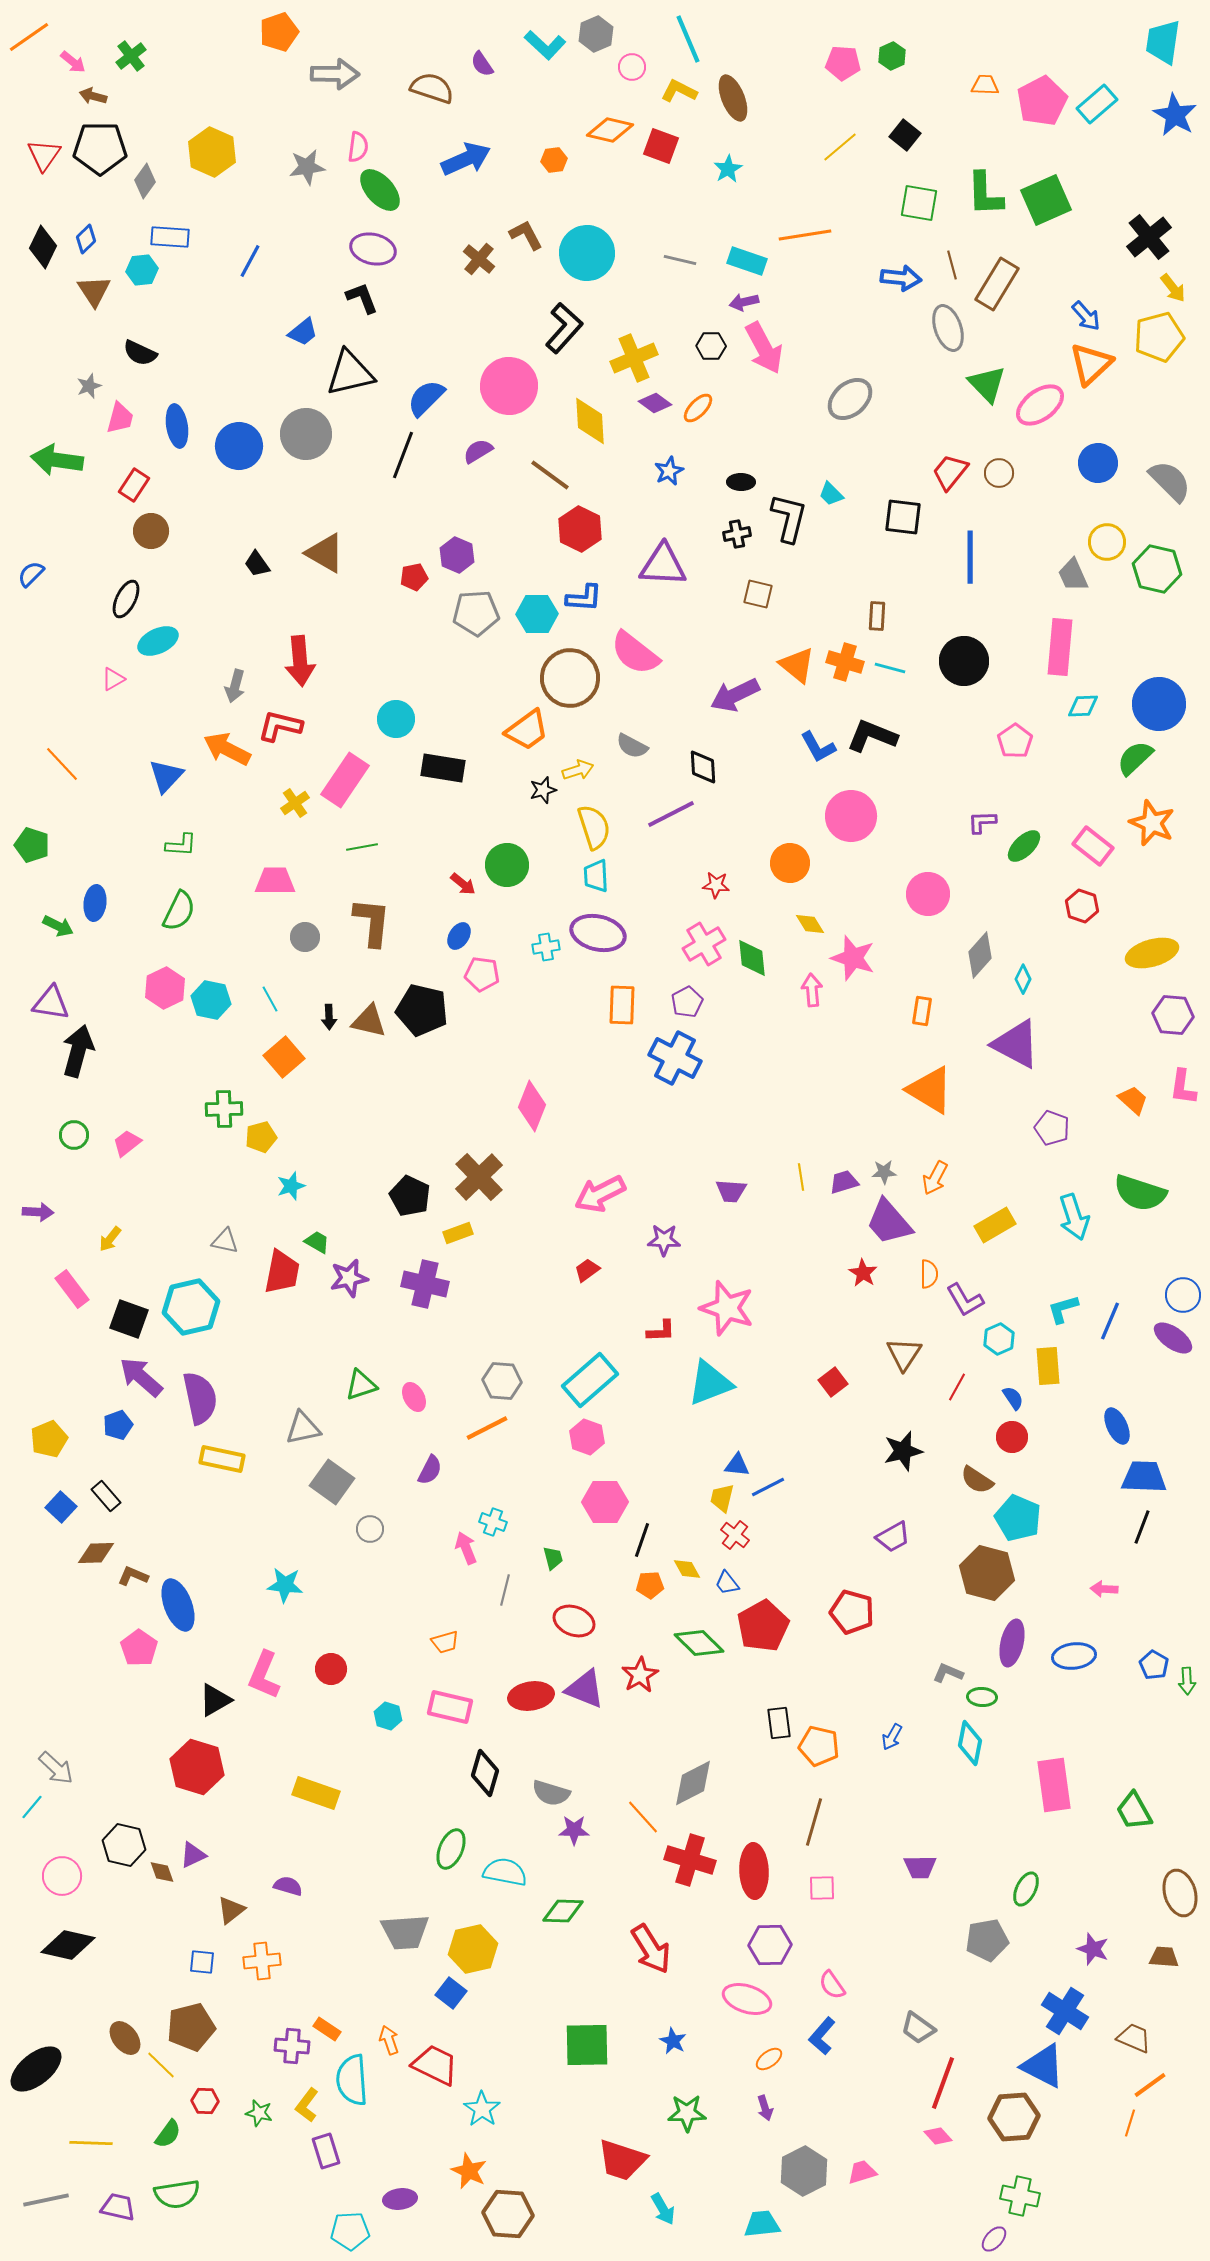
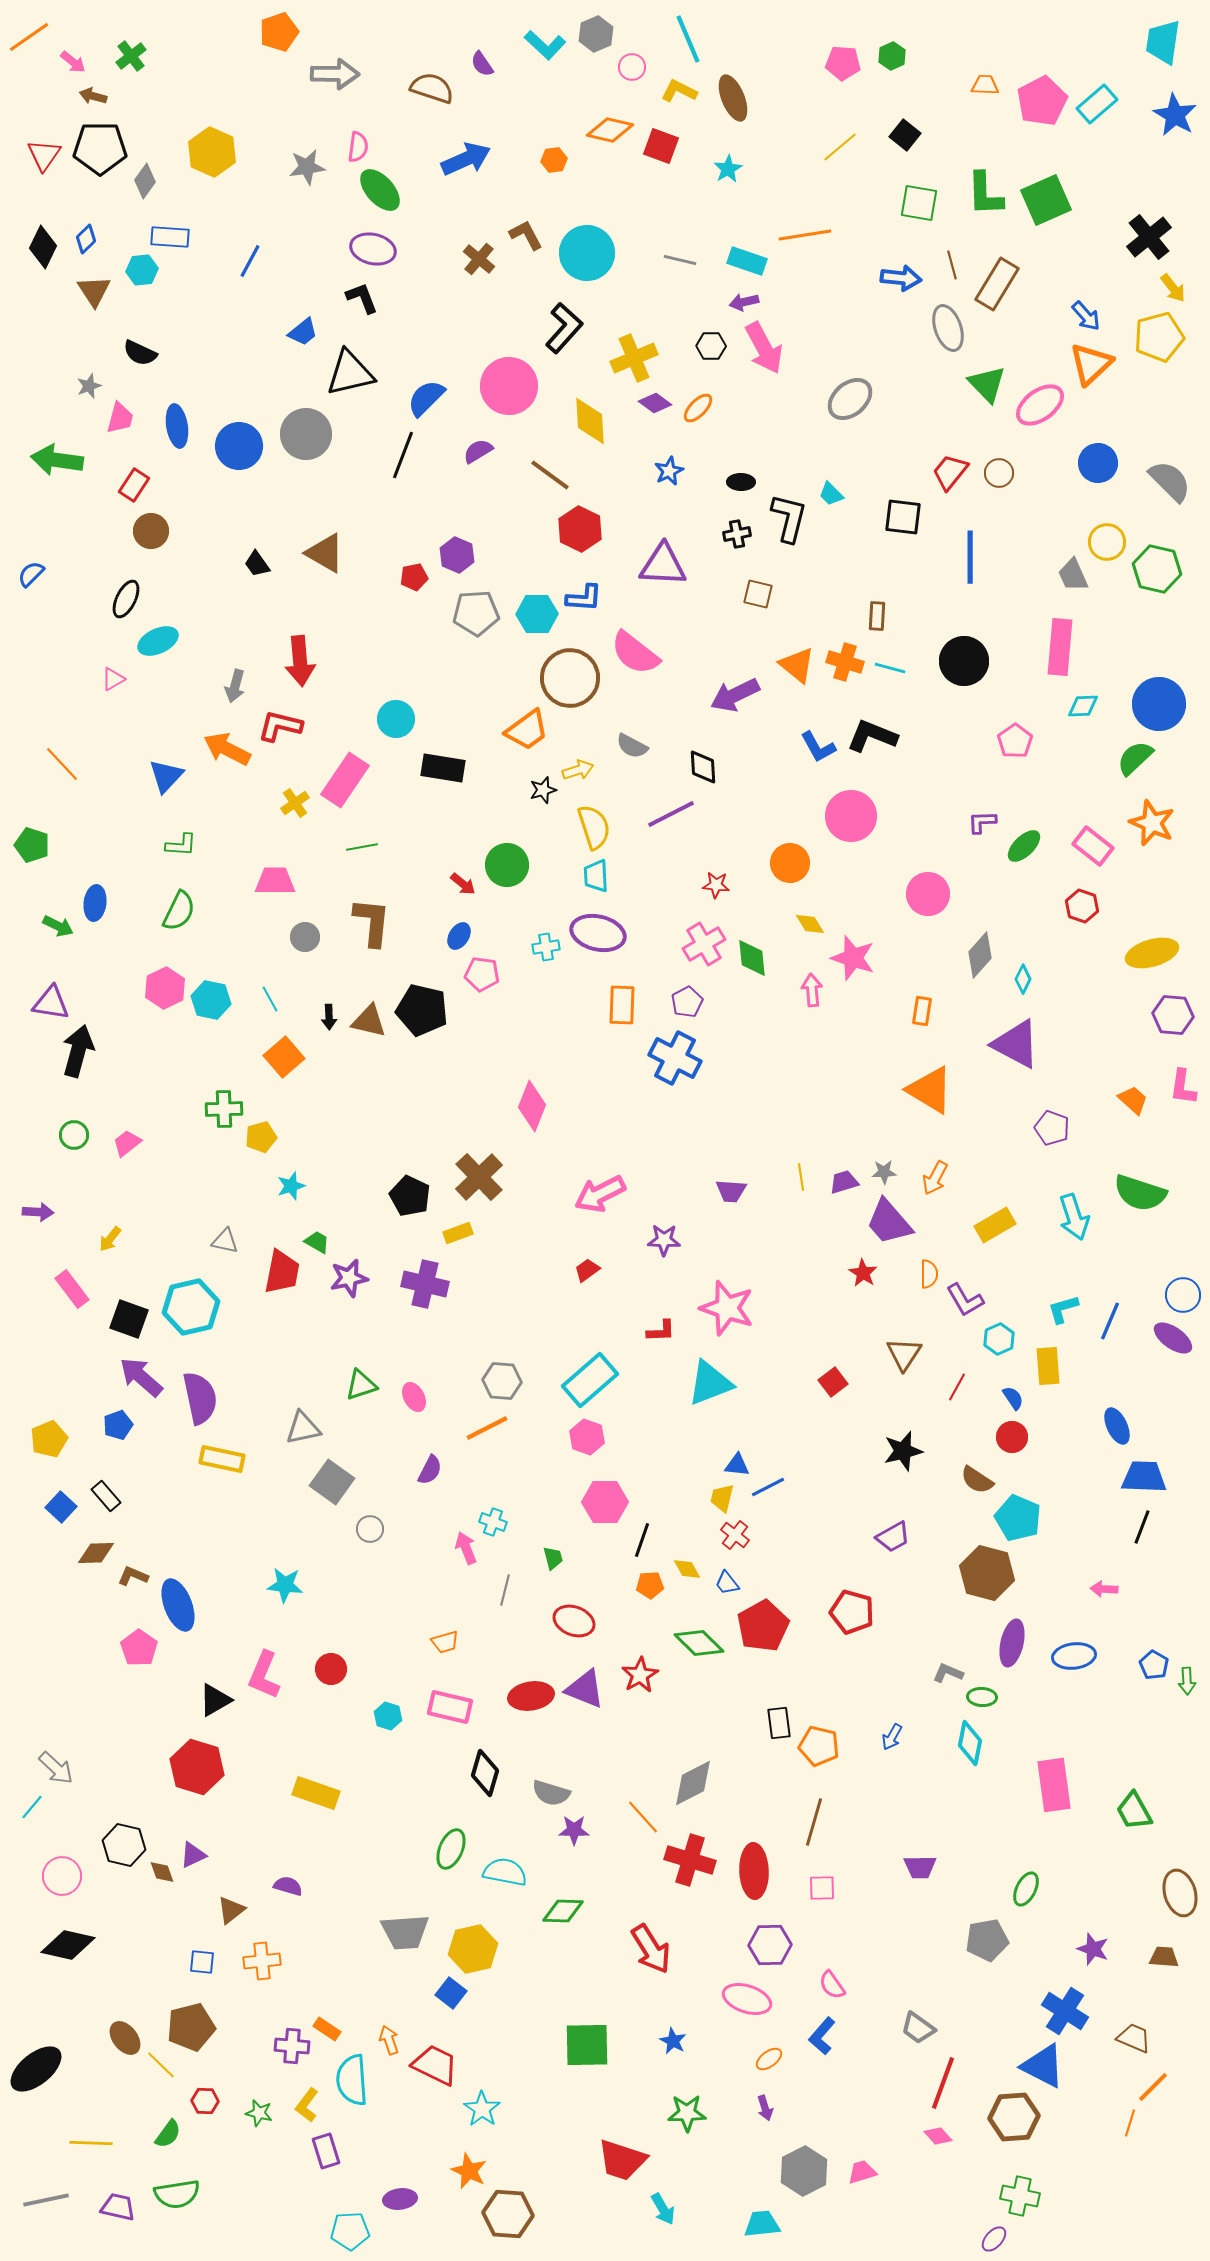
orange line at (1150, 2085): moved 3 px right, 2 px down; rotated 9 degrees counterclockwise
